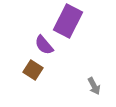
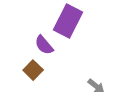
brown square: rotated 12 degrees clockwise
gray arrow: moved 2 px right; rotated 24 degrees counterclockwise
